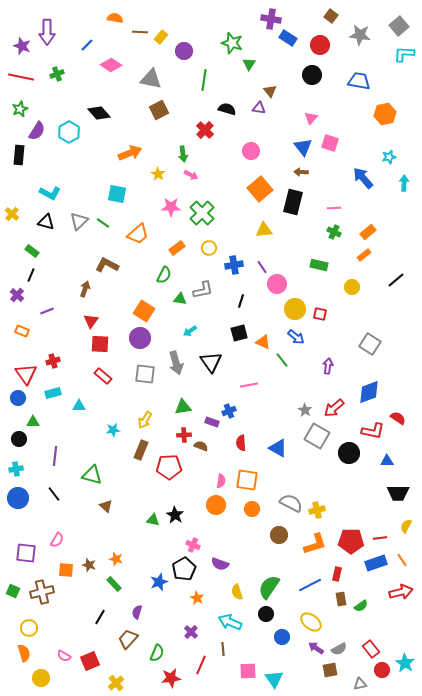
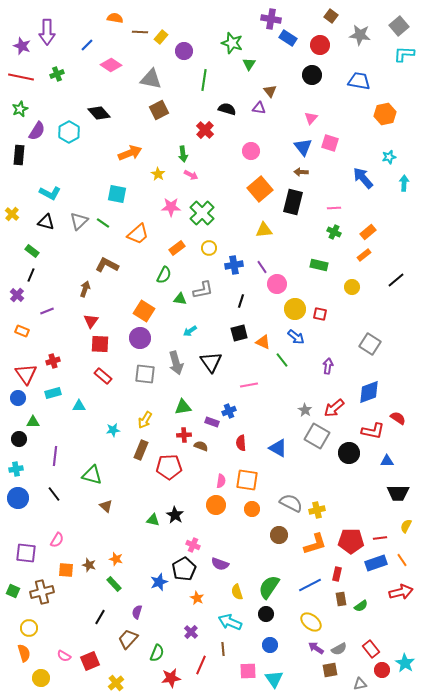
blue circle at (282, 637): moved 12 px left, 8 px down
